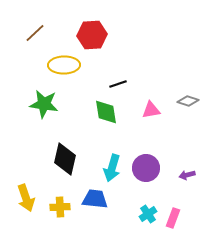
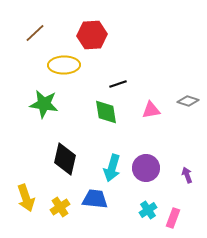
purple arrow: rotated 84 degrees clockwise
yellow cross: rotated 30 degrees counterclockwise
cyan cross: moved 4 px up
